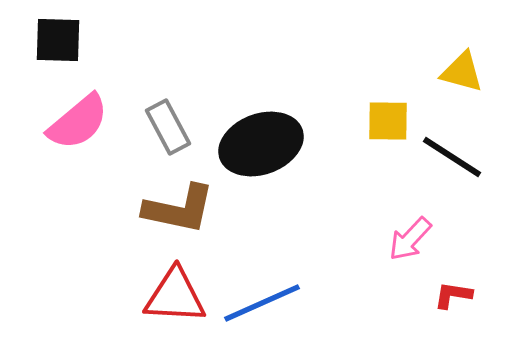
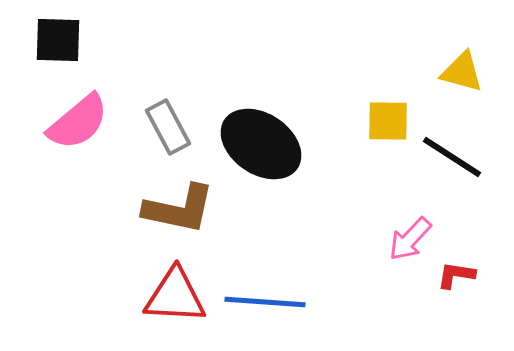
black ellipse: rotated 54 degrees clockwise
red L-shape: moved 3 px right, 20 px up
blue line: moved 3 px right, 1 px up; rotated 28 degrees clockwise
